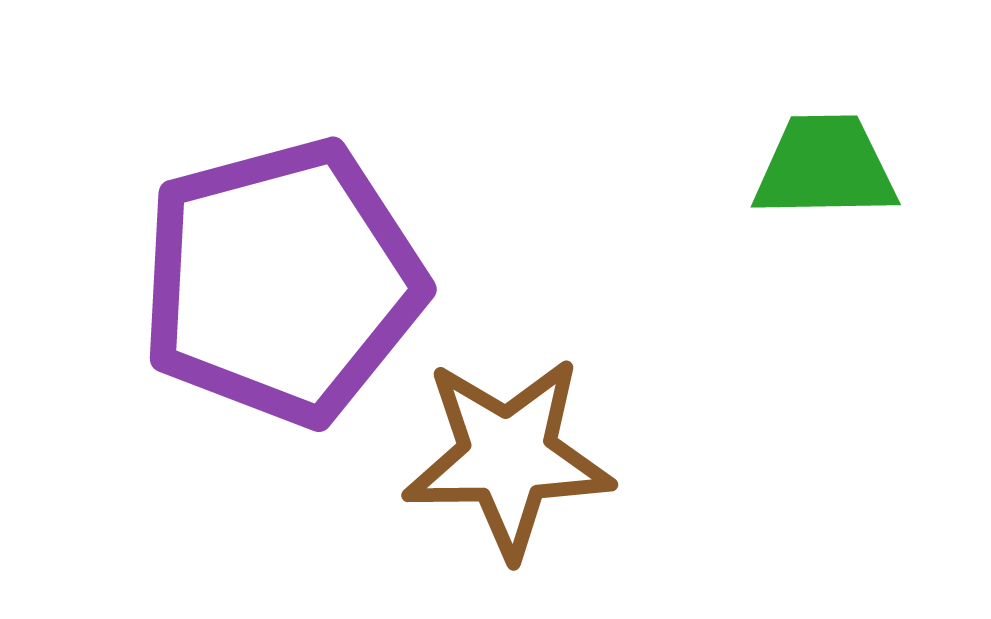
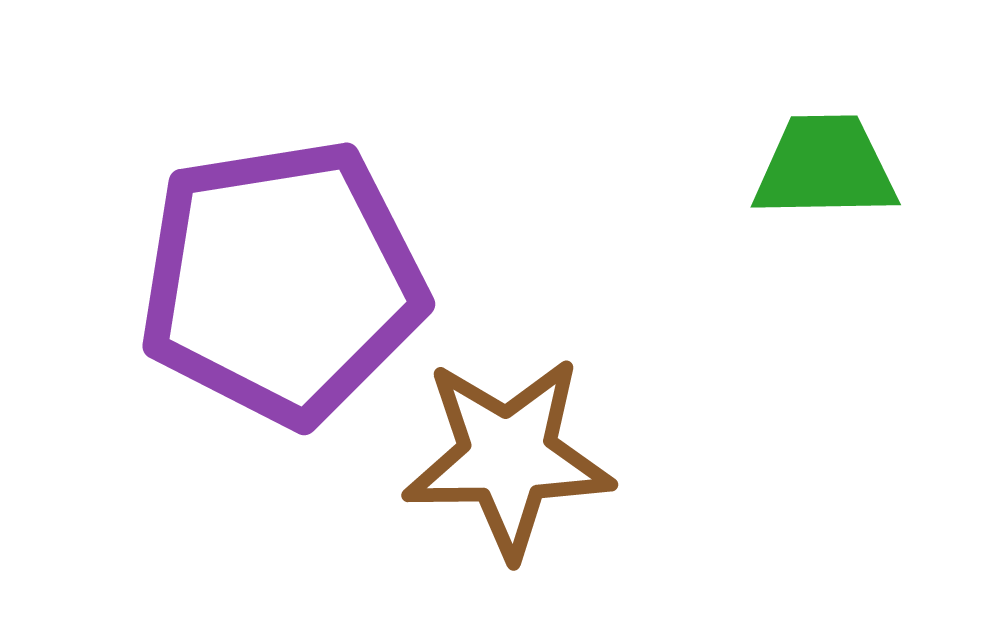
purple pentagon: rotated 6 degrees clockwise
